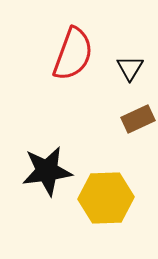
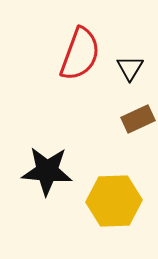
red semicircle: moved 7 px right
black star: rotated 12 degrees clockwise
yellow hexagon: moved 8 px right, 3 px down
